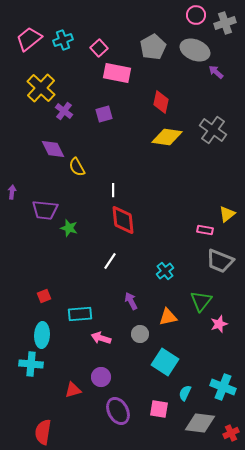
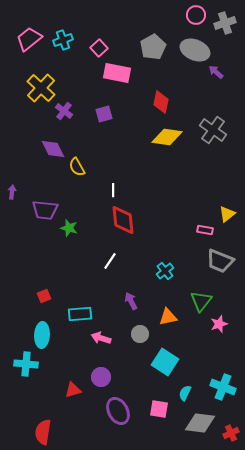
cyan cross at (31, 364): moved 5 px left
